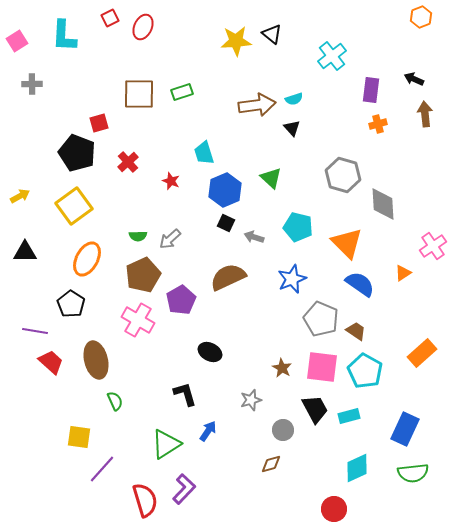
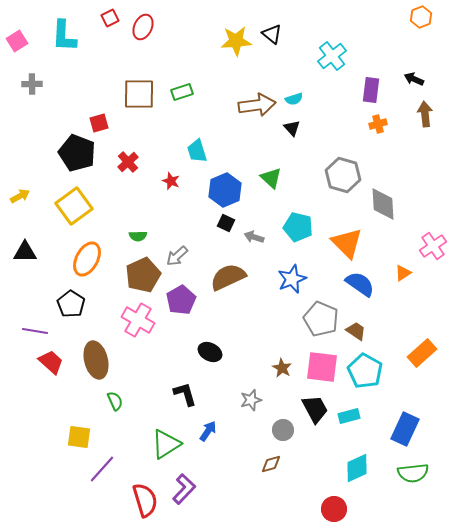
cyan trapezoid at (204, 153): moved 7 px left, 2 px up
gray arrow at (170, 239): moved 7 px right, 17 px down
